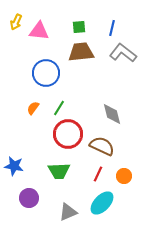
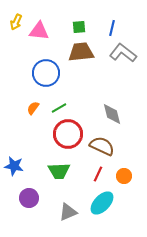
green line: rotated 28 degrees clockwise
